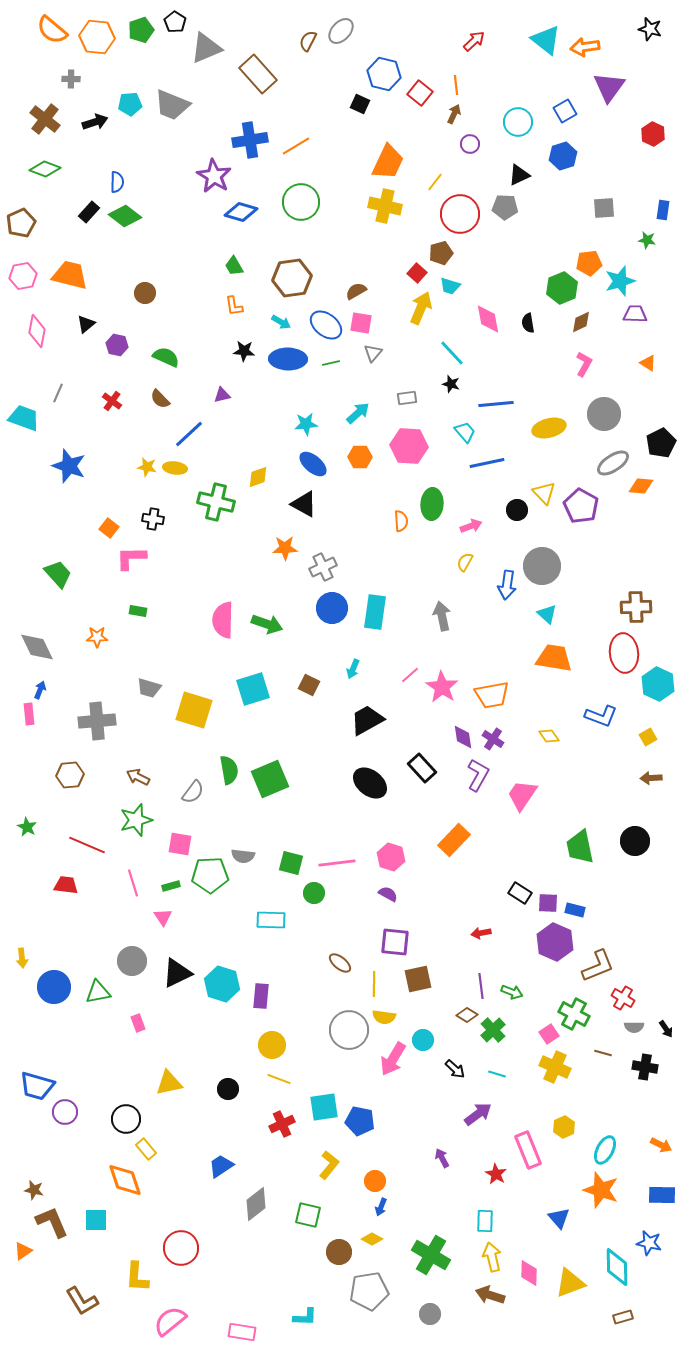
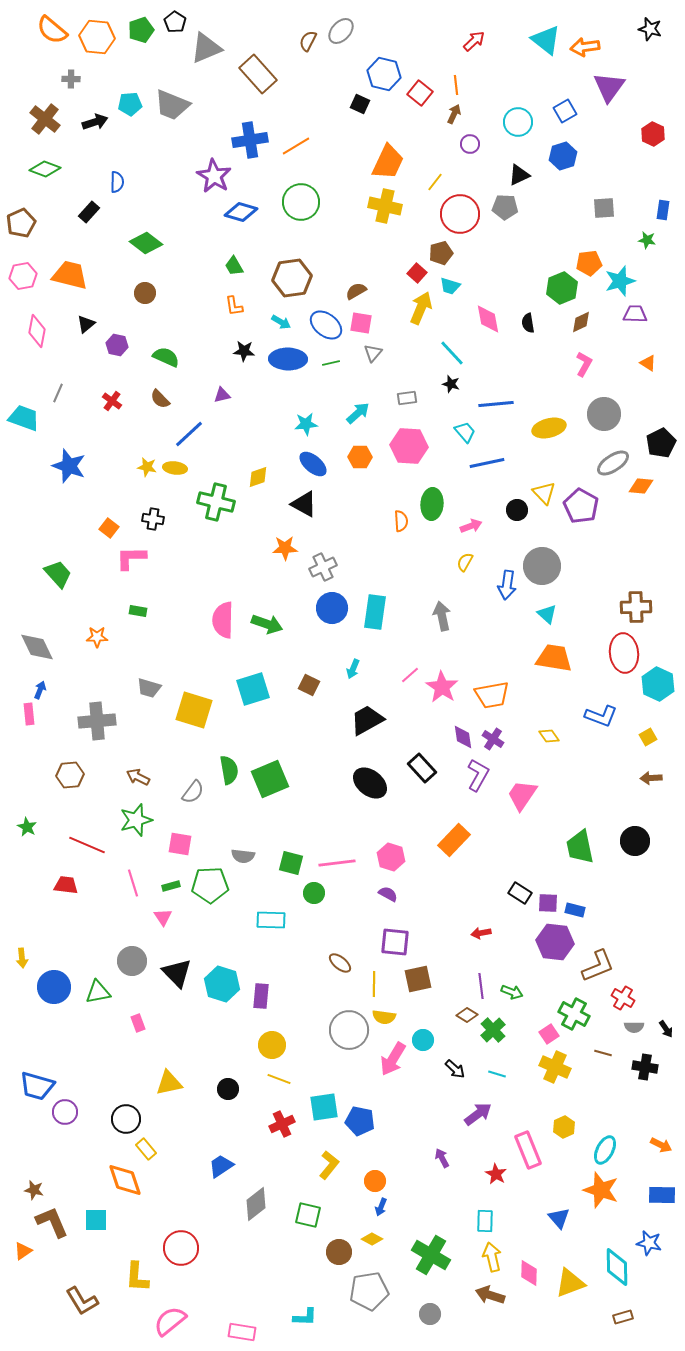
green diamond at (125, 216): moved 21 px right, 27 px down
green pentagon at (210, 875): moved 10 px down
purple hexagon at (555, 942): rotated 18 degrees counterclockwise
black triangle at (177, 973): rotated 48 degrees counterclockwise
